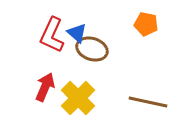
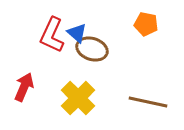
red arrow: moved 21 px left
